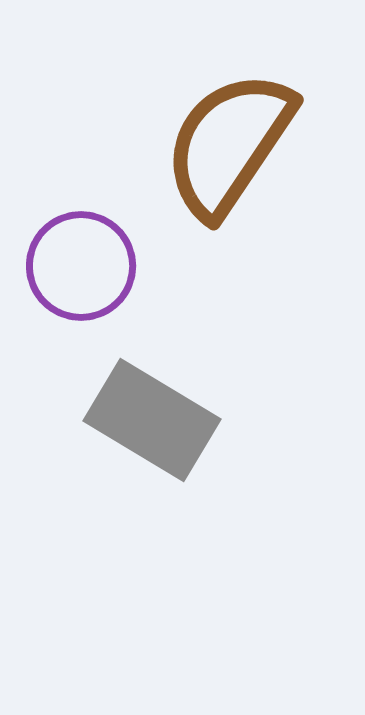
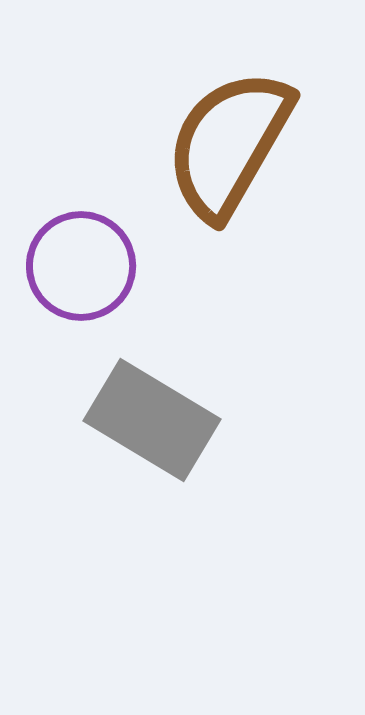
brown semicircle: rotated 4 degrees counterclockwise
